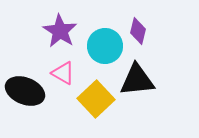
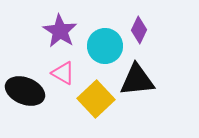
purple diamond: moved 1 px right, 1 px up; rotated 12 degrees clockwise
